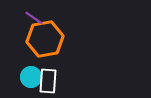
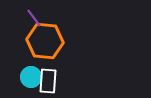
purple line: rotated 18 degrees clockwise
orange hexagon: moved 2 px down; rotated 15 degrees clockwise
